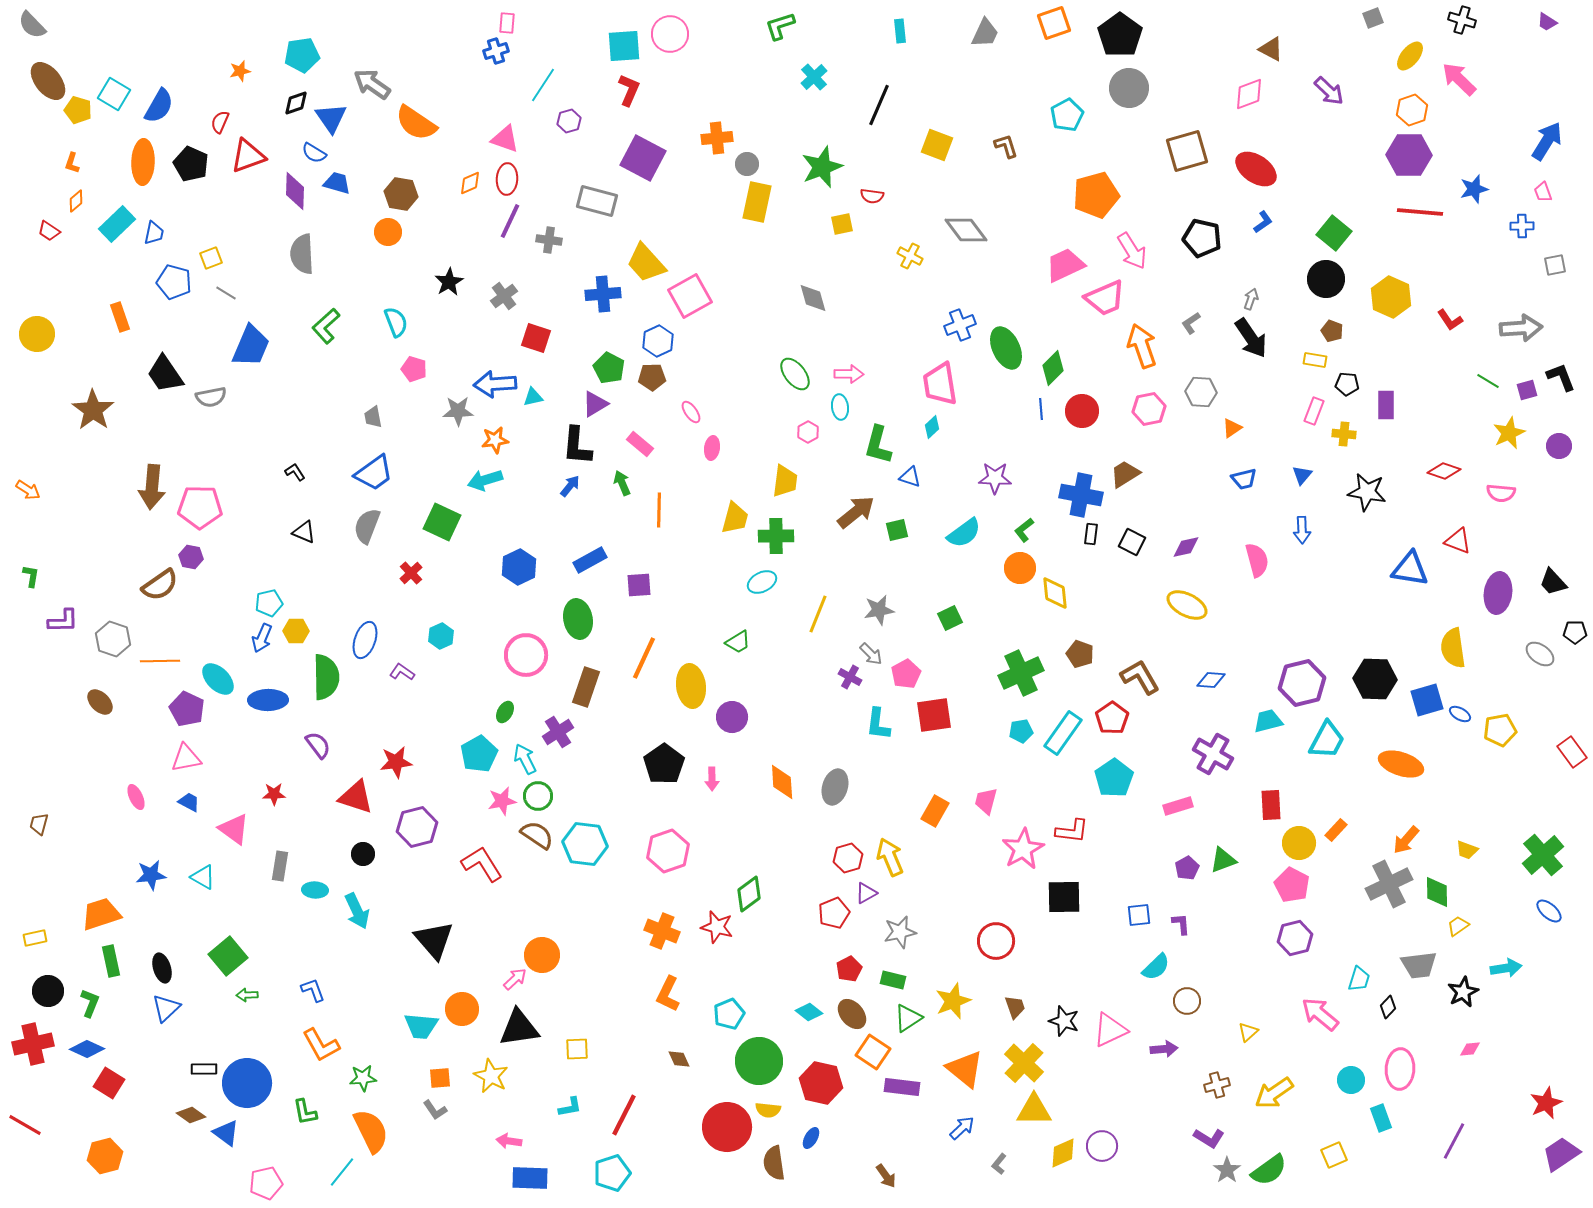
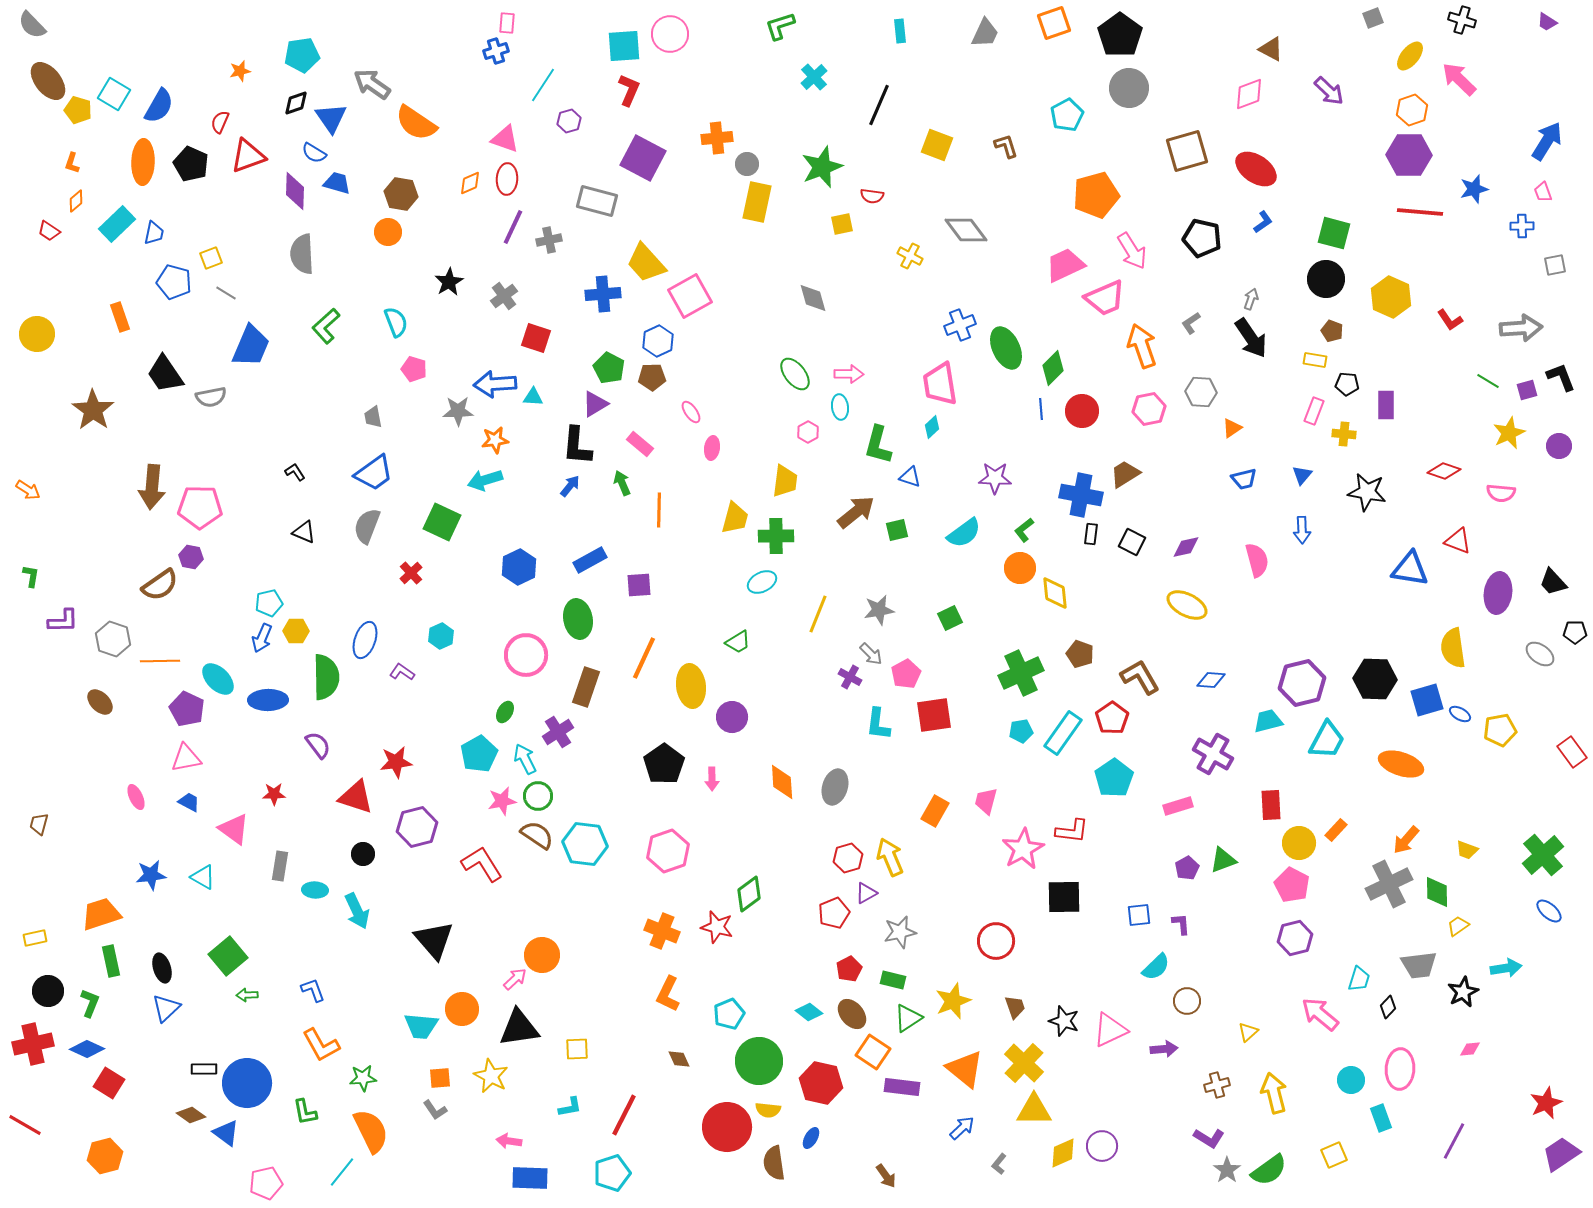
purple line at (510, 221): moved 3 px right, 6 px down
green square at (1334, 233): rotated 24 degrees counterclockwise
gray cross at (549, 240): rotated 20 degrees counterclockwise
cyan triangle at (533, 397): rotated 15 degrees clockwise
yellow arrow at (1274, 1093): rotated 111 degrees clockwise
